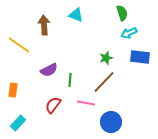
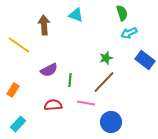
blue rectangle: moved 5 px right, 3 px down; rotated 30 degrees clockwise
orange rectangle: rotated 24 degrees clockwise
red semicircle: rotated 48 degrees clockwise
cyan rectangle: moved 1 px down
